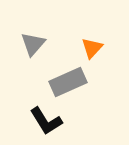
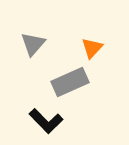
gray rectangle: moved 2 px right
black L-shape: rotated 12 degrees counterclockwise
